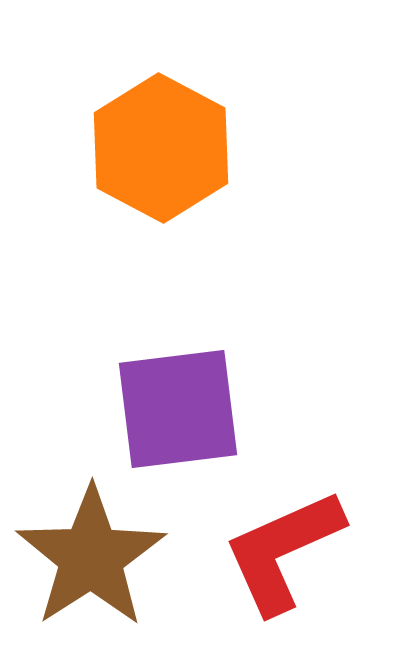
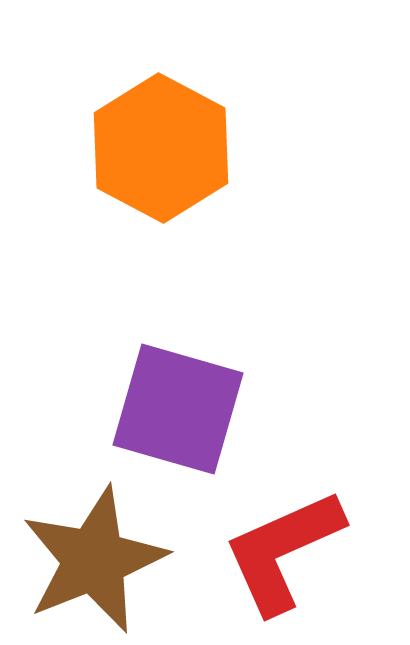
purple square: rotated 23 degrees clockwise
brown star: moved 3 px right, 3 px down; rotated 11 degrees clockwise
